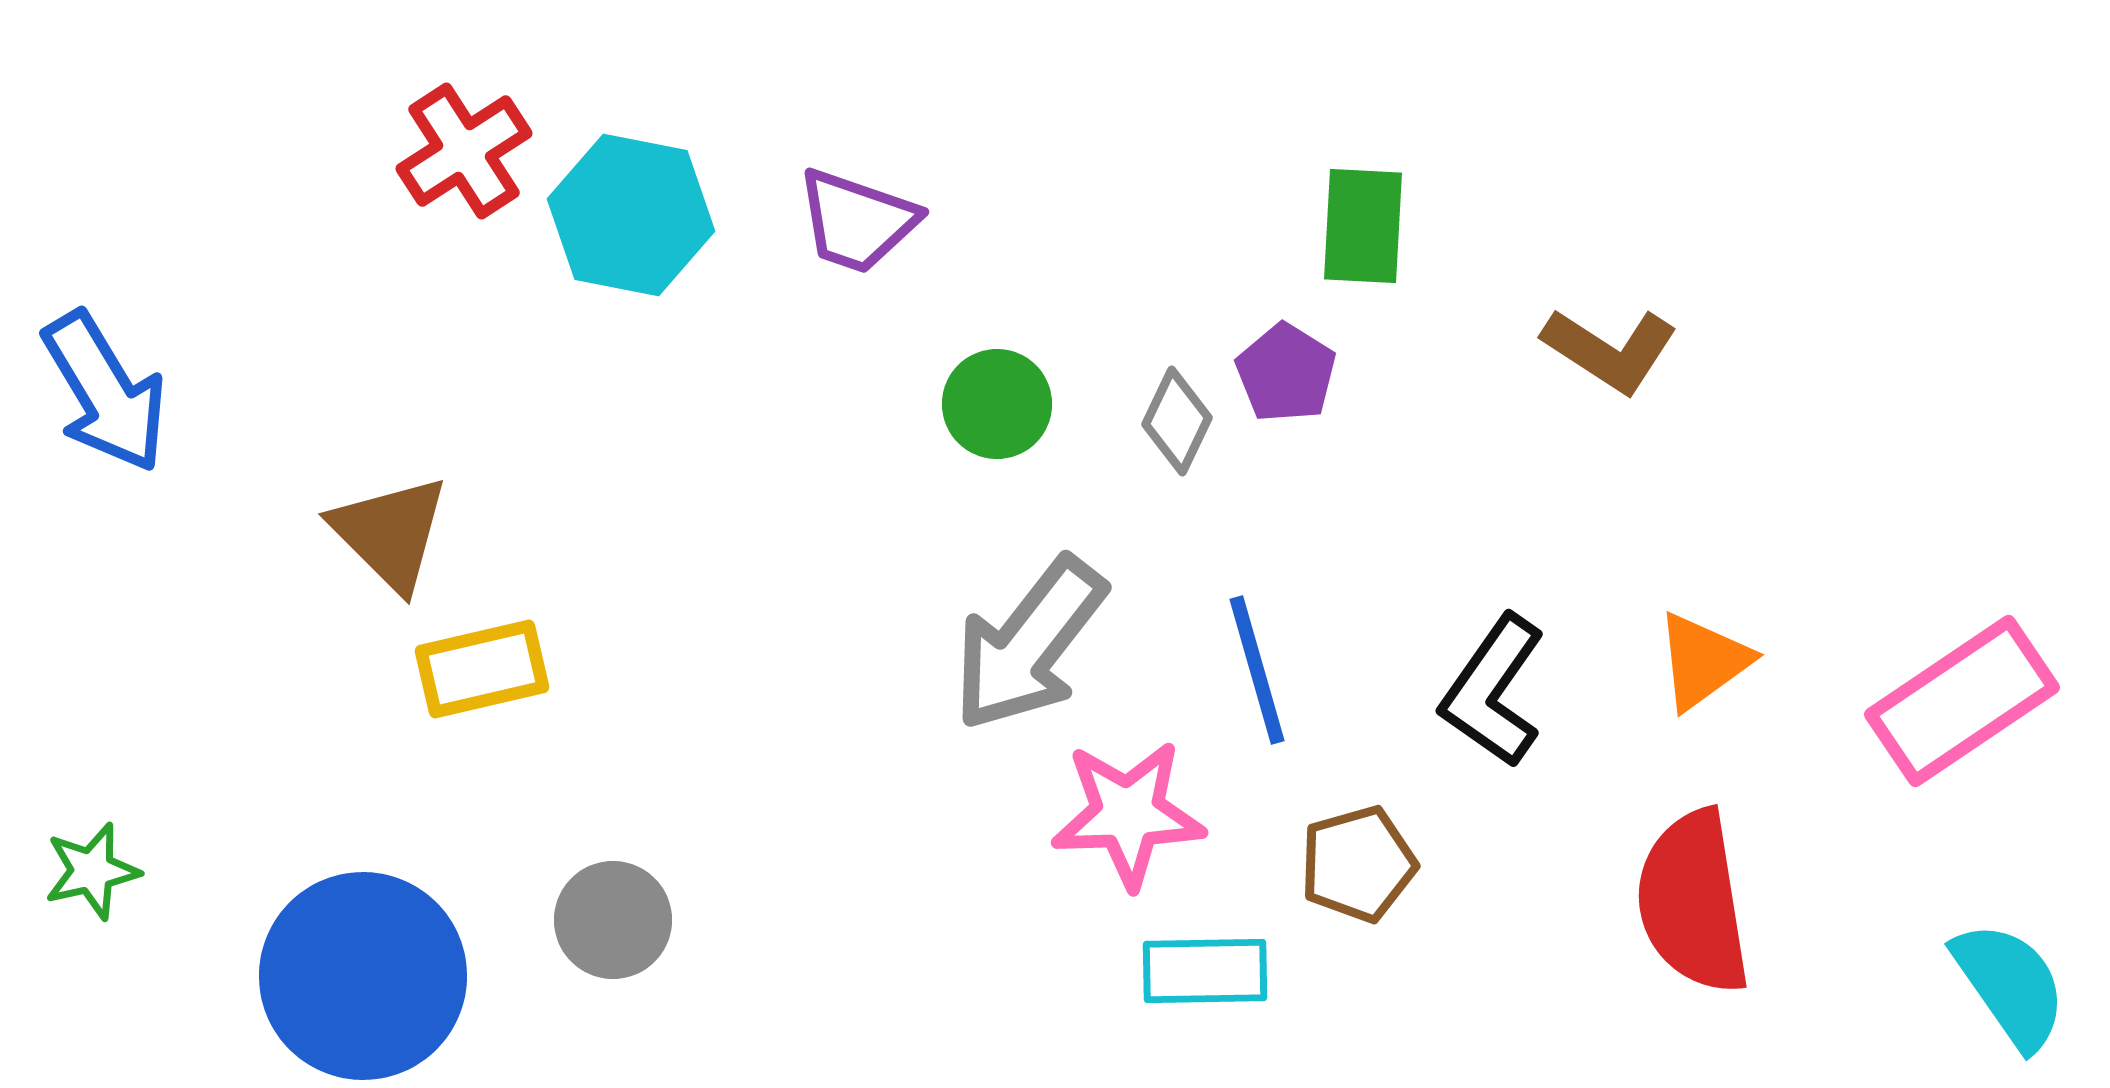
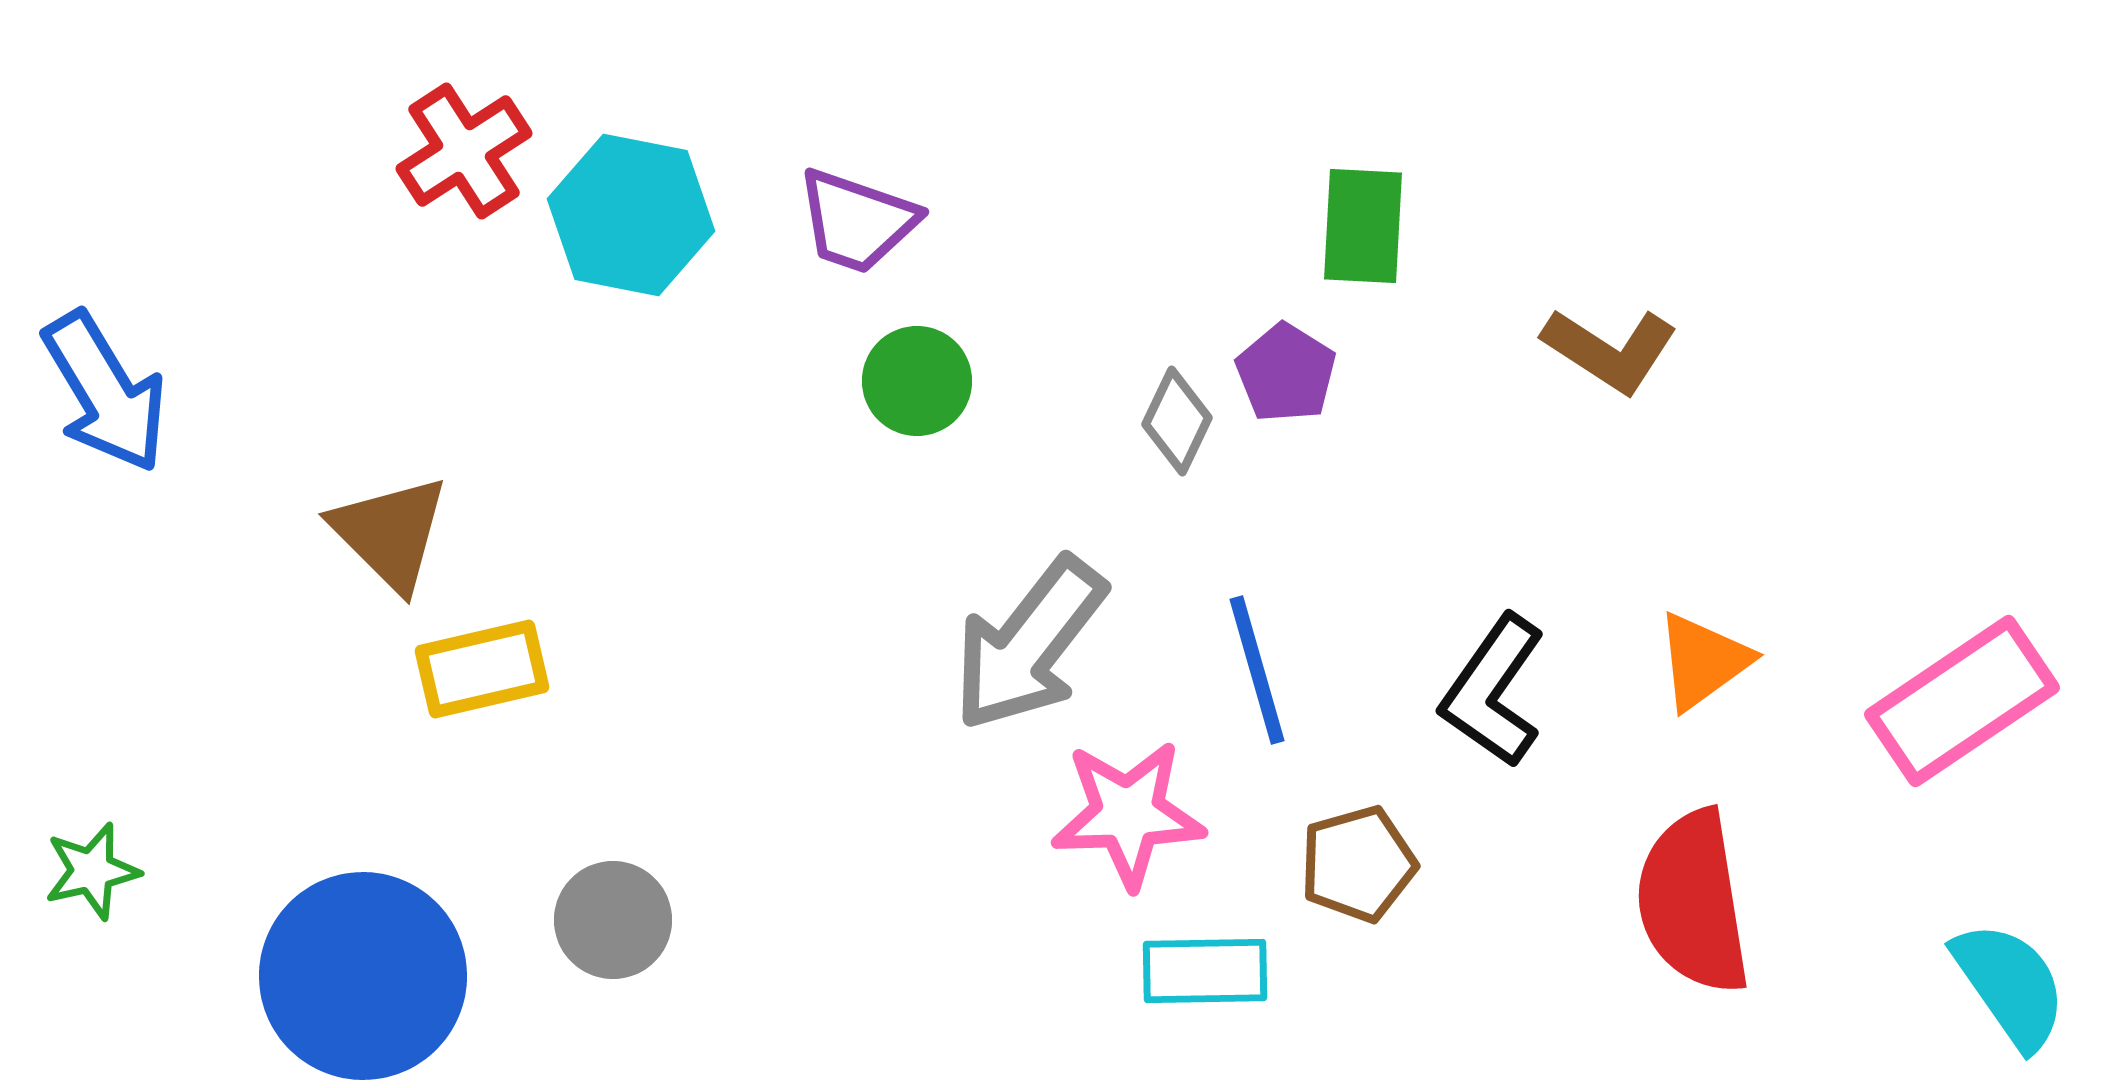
green circle: moved 80 px left, 23 px up
